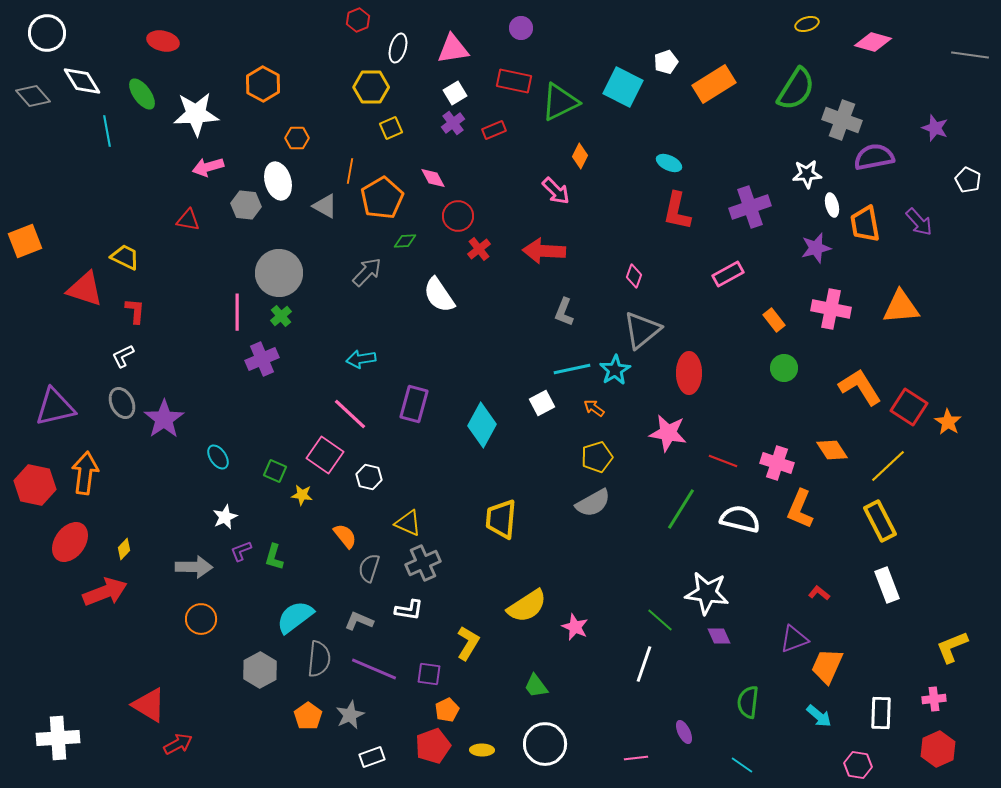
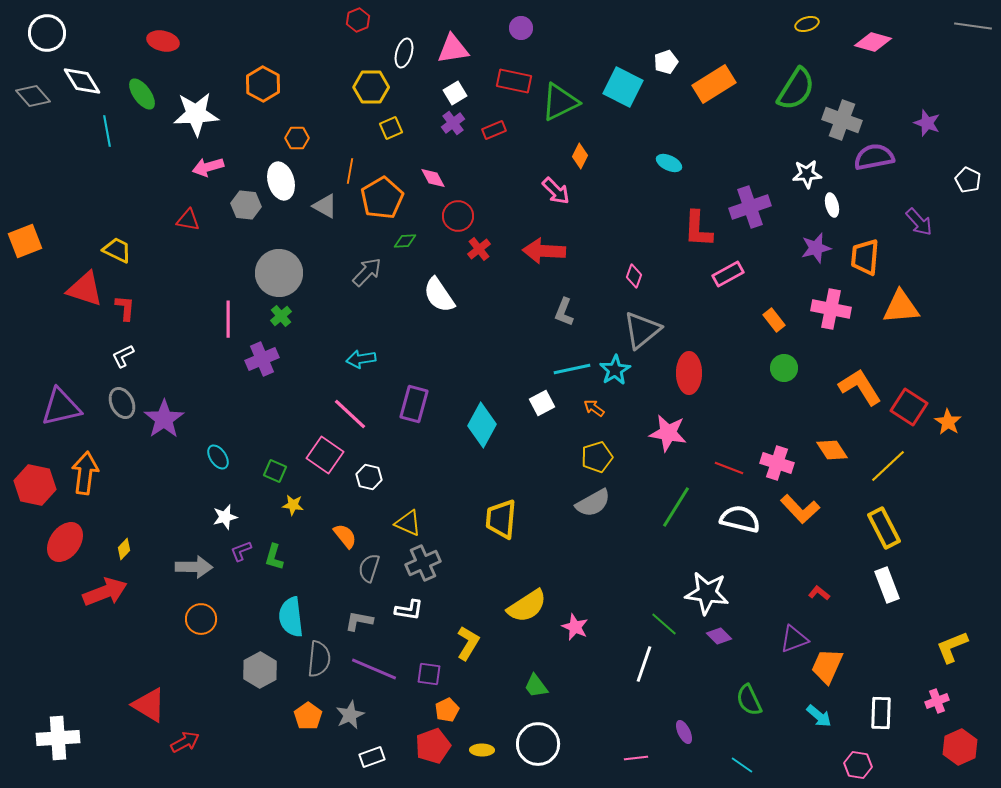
white ellipse at (398, 48): moved 6 px right, 5 px down
gray line at (970, 55): moved 3 px right, 29 px up
purple star at (935, 128): moved 8 px left, 5 px up
white ellipse at (278, 181): moved 3 px right
red L-shape at (677, 211): moved 21 px right, 18 px down; rotated 9 degrees counterclockwise
orange trapezoid at (865, 224): moved 33 px down; rotated 15 degrees clockwise
yellow trapezoid at (125, 257): moved 8 px left, 7 px up
red L-shape at (135, 311): moved 10 px left, 3 px up
pink line at (237, 312): moved 9 px left, 7 px down
purple triangle at (55, 407): moved 6 px right
red line at (723, 461): moved 6 px right, 7 px down
yellow star at (302, 495): moved 9 px left, 10 px down
green line at (681, 509): moved 5 px left, 2 px up
orange L-shape at (800, 509): rotated 66 degrees counterclockwise
white star at (225, 517): rotated 10 degrees clockwise
yellow rectangle at (880, 521): moved 4 px right, 7 px down
red ellipse at (70, 542): moved 5 px left
cyan semicircle at (295, 617): moved 4 px left; rotated 60 degrees counterclockwise
green line at (660, 620): moved 4 px right, 4 px down
gray L-shape at (359, 621): rotated 12 degrees counterclockwise
purple diamond at (719, 636): rotated 20 degrees counterclockwise
pink cross at (934, 699): moved 3 px right, 2 px down; rotated 15 degrees counterclockwise
green semicircle at (748, 702): moved 1 px right, 2 px up; rotated 32 degrees counterclockwise
red arrow at (178, 744): moved 7 px right, 2 px up
white circle at (545, 744): moved 7 px left
red hexagon at (938, 749): moved 22 px right, 2 px up
